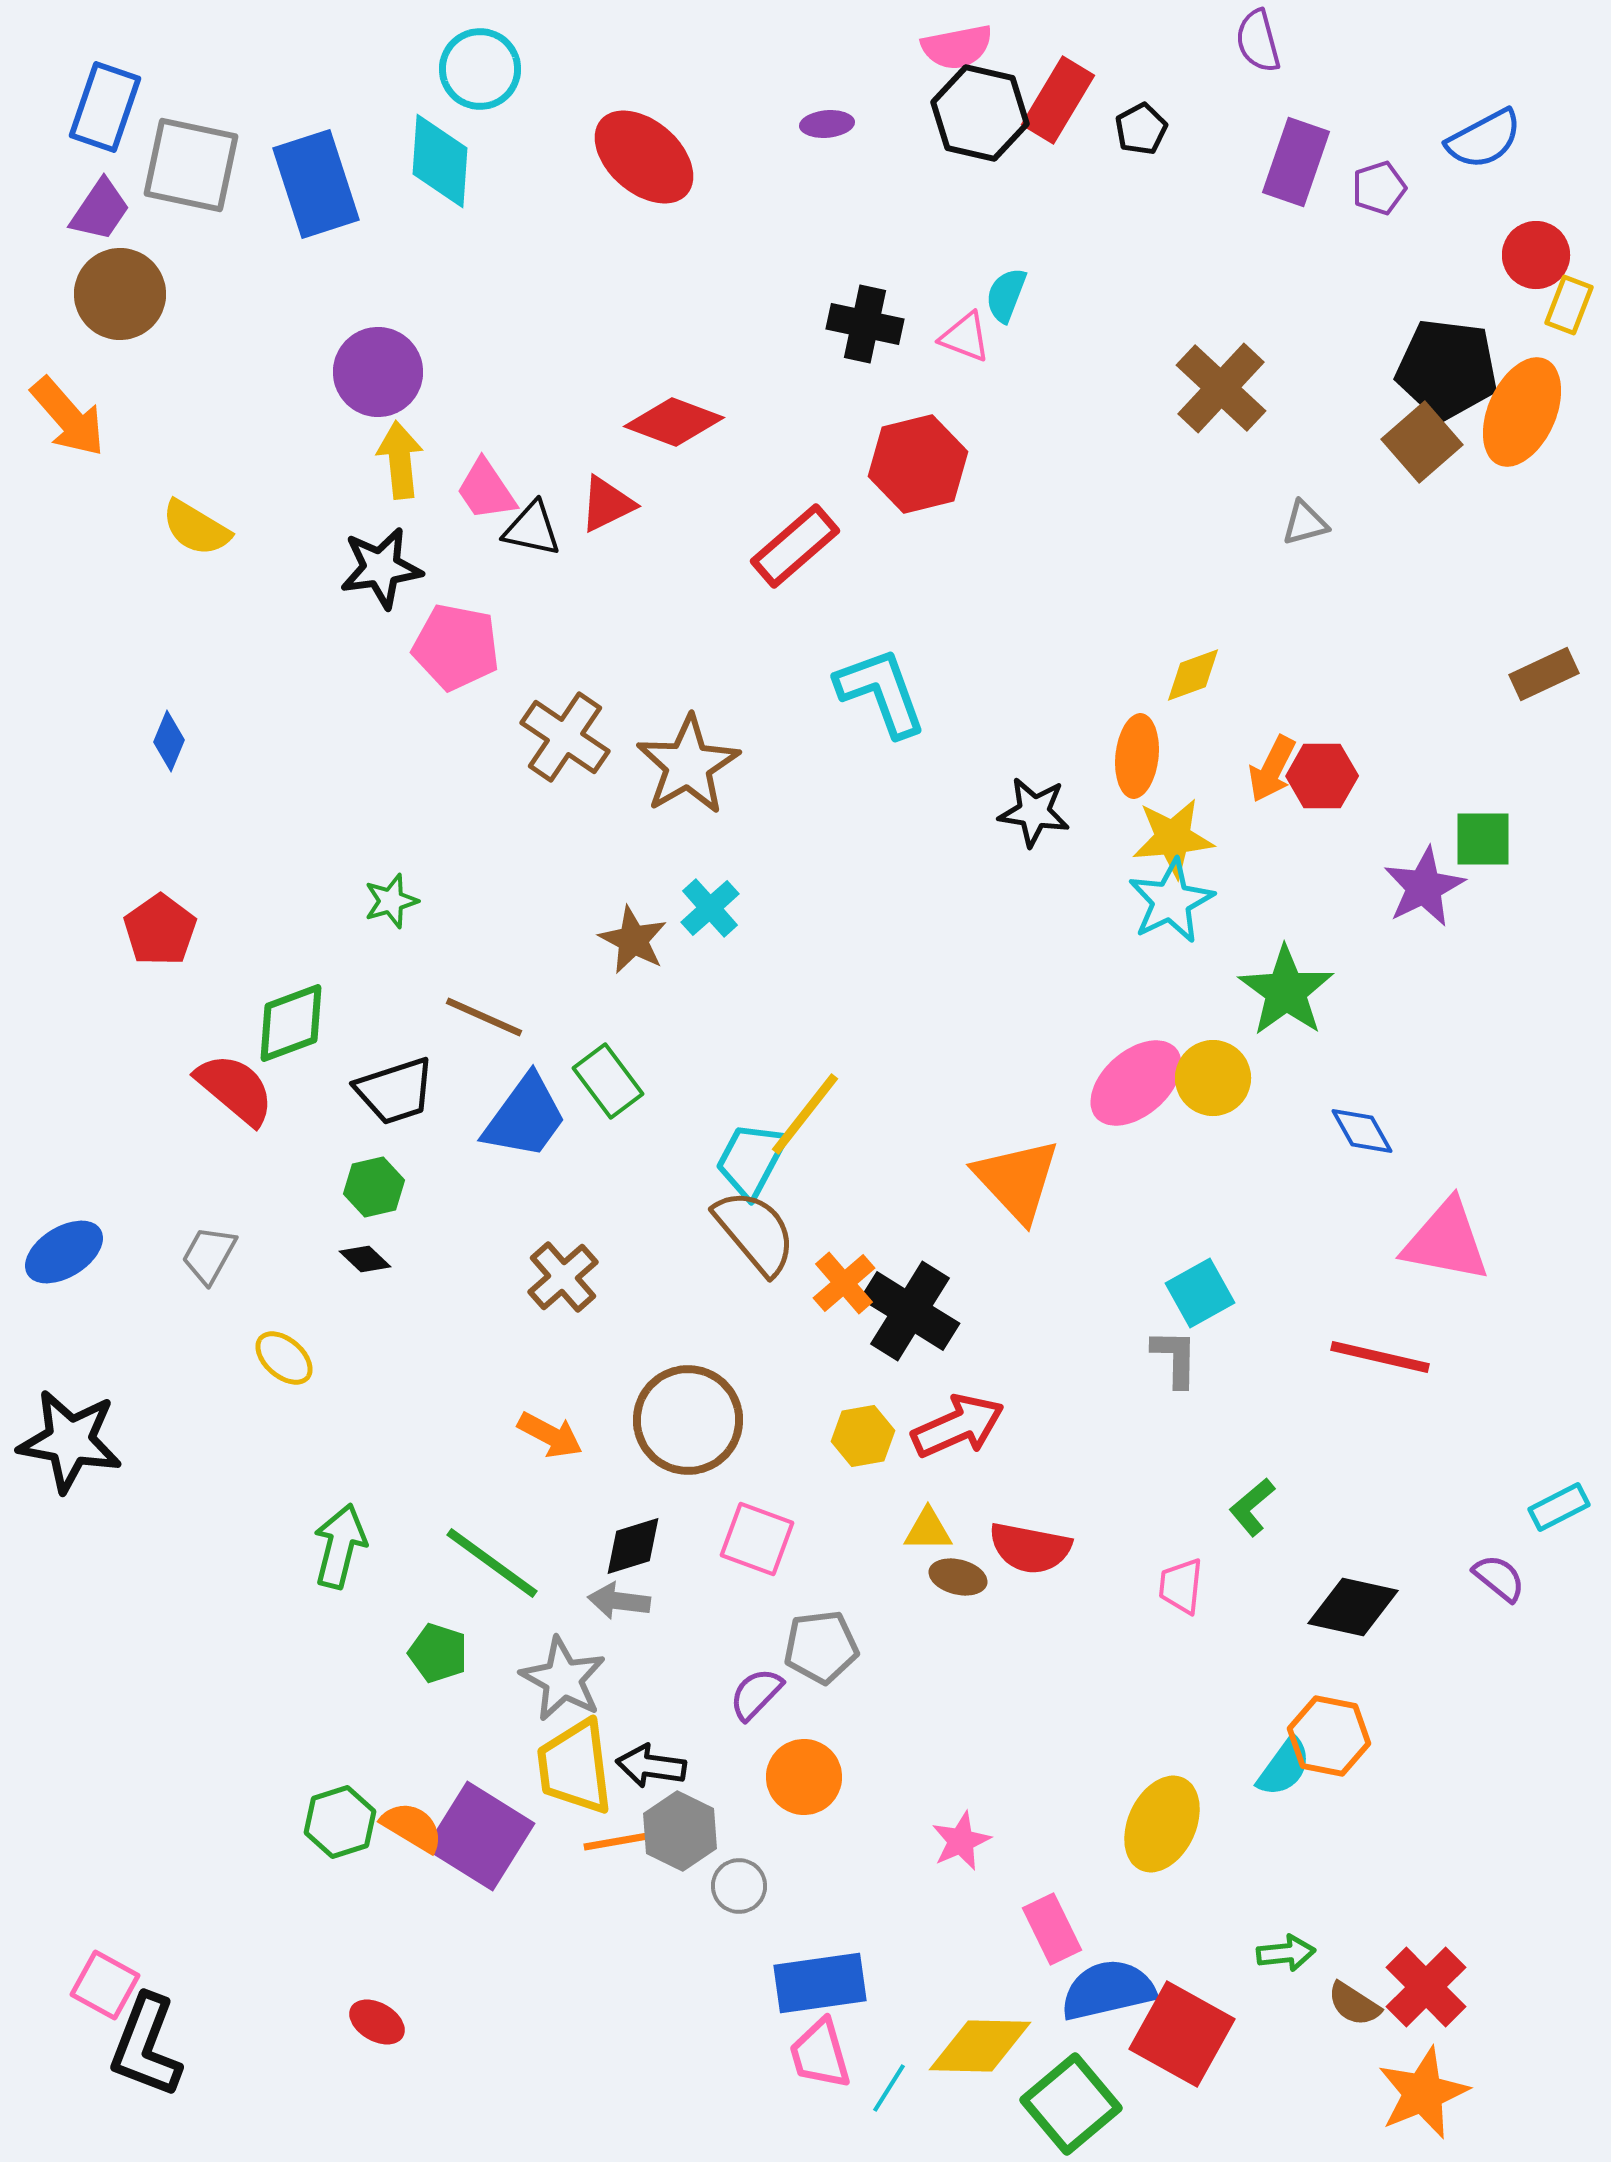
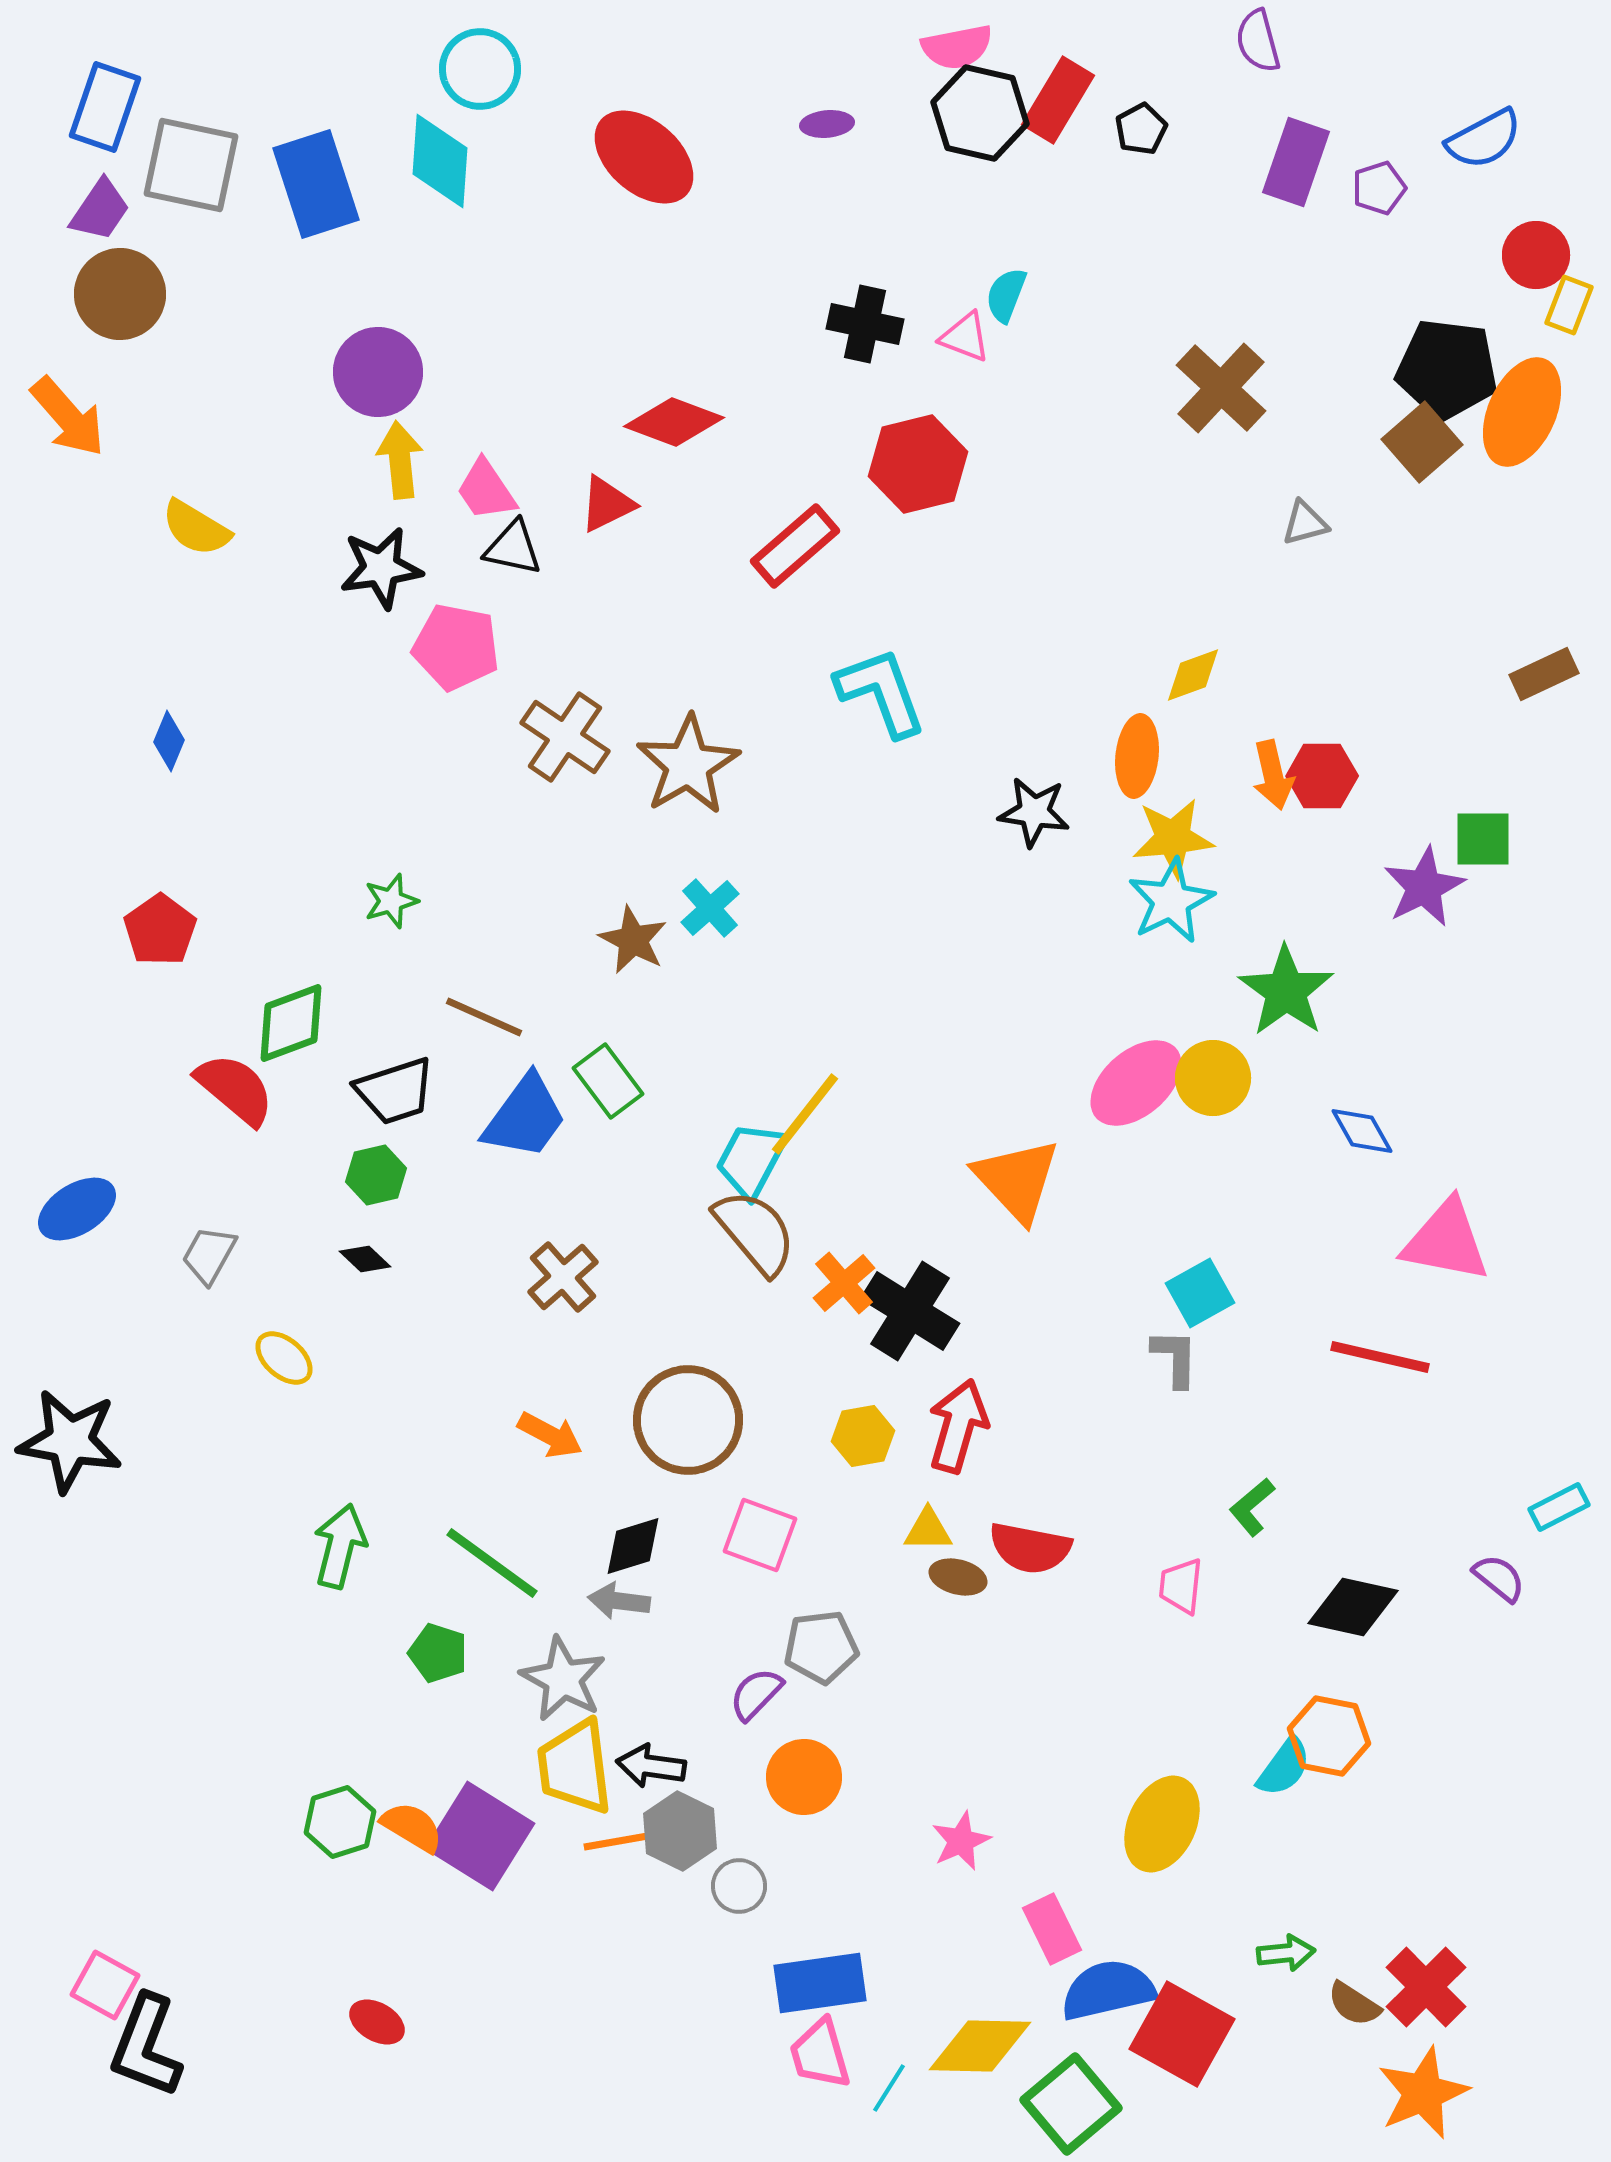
black triangle at (532, 529): moved 19 px left, 19 px down
orange arrow at (1272, 769): moved 1 px right, 6 px down; rotated 40 degrees counterclockwise
green hexagon at (374, 1187): moved 2 px right, 12 px up
blue ellipse at (64, 1252): moved 13 px right, 43 px up
red arrow at (958, 1426): rotated 50 degrees counterclockwise
pink square at (757, 1539): moved 3 px right, 4 px up
